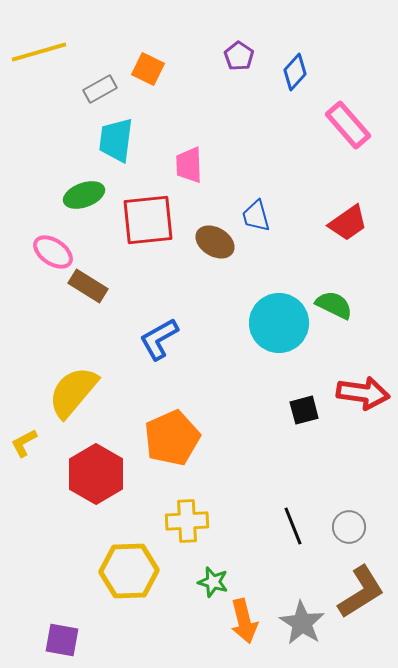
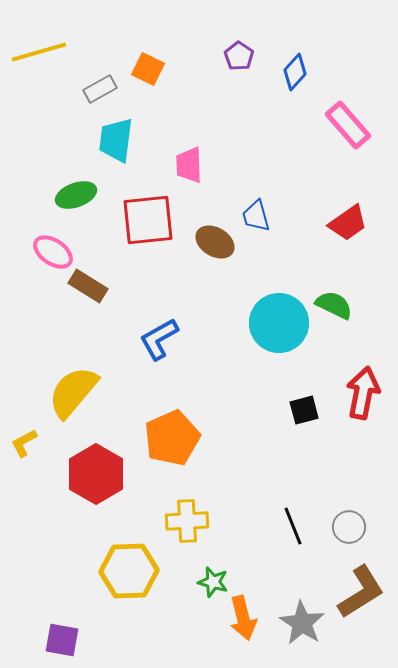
green ellipse: moved 8 px left
red arrow: rotated 87 degrees counterclockwise
orange arrow: moved 1 px left, 3 px up
